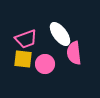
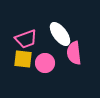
pink circle: moved 1 px up
